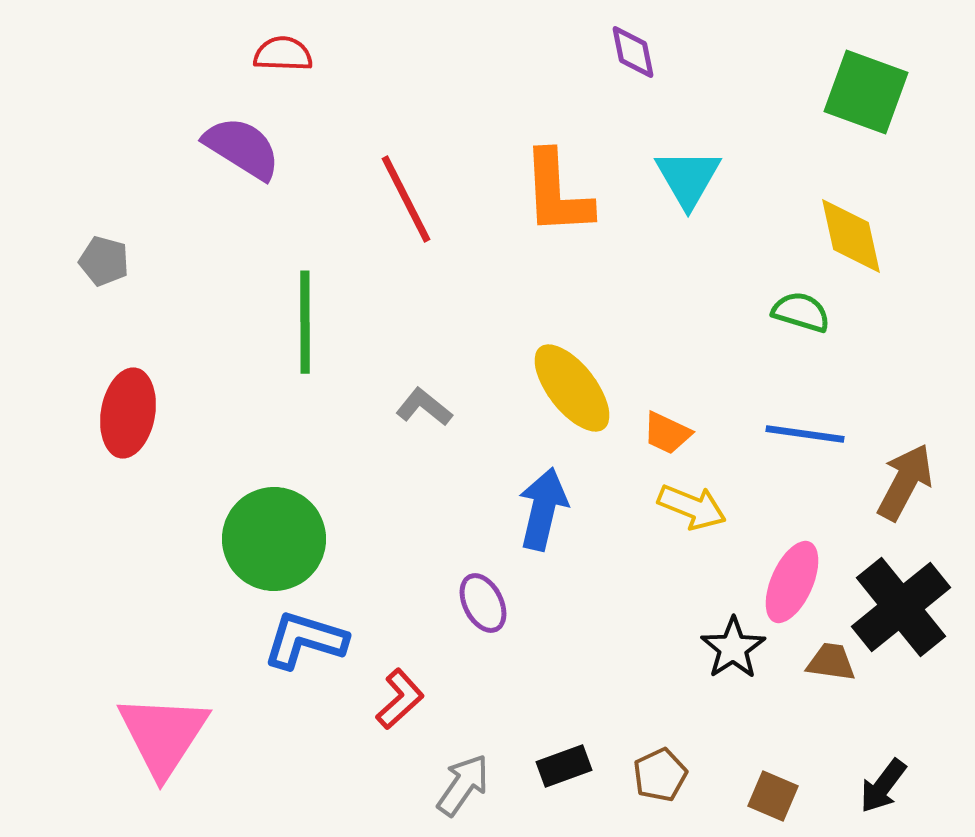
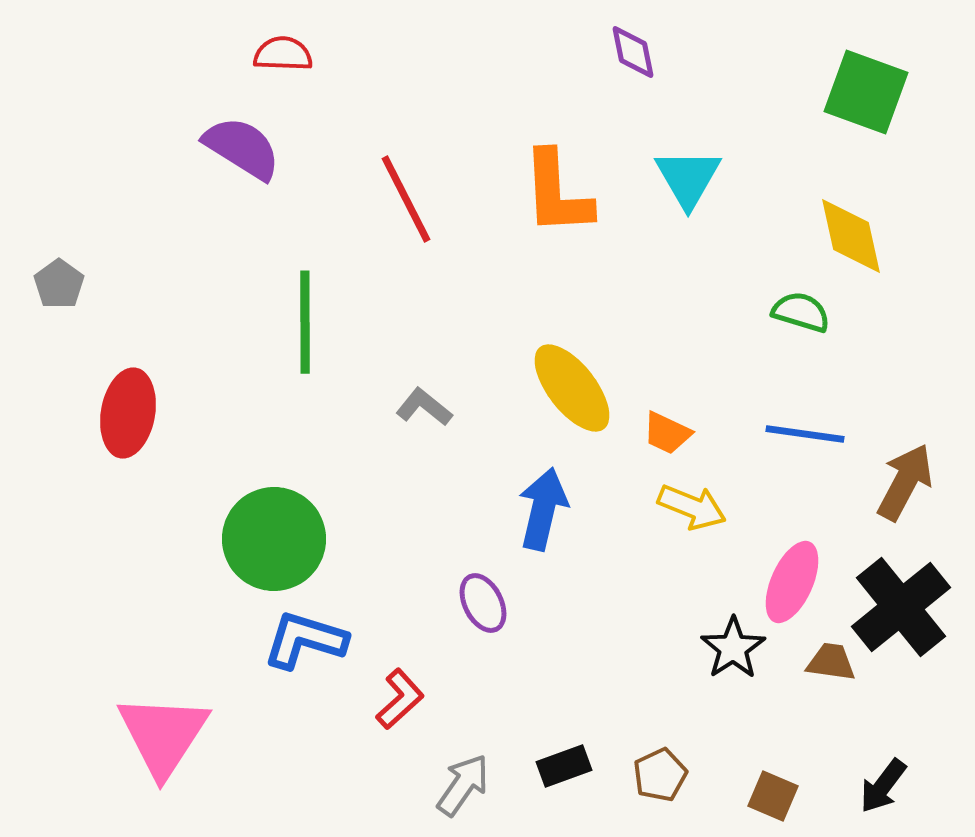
gray pentagon: moved 45 px left, 23 px down; rotated 21 degrees clockwise
